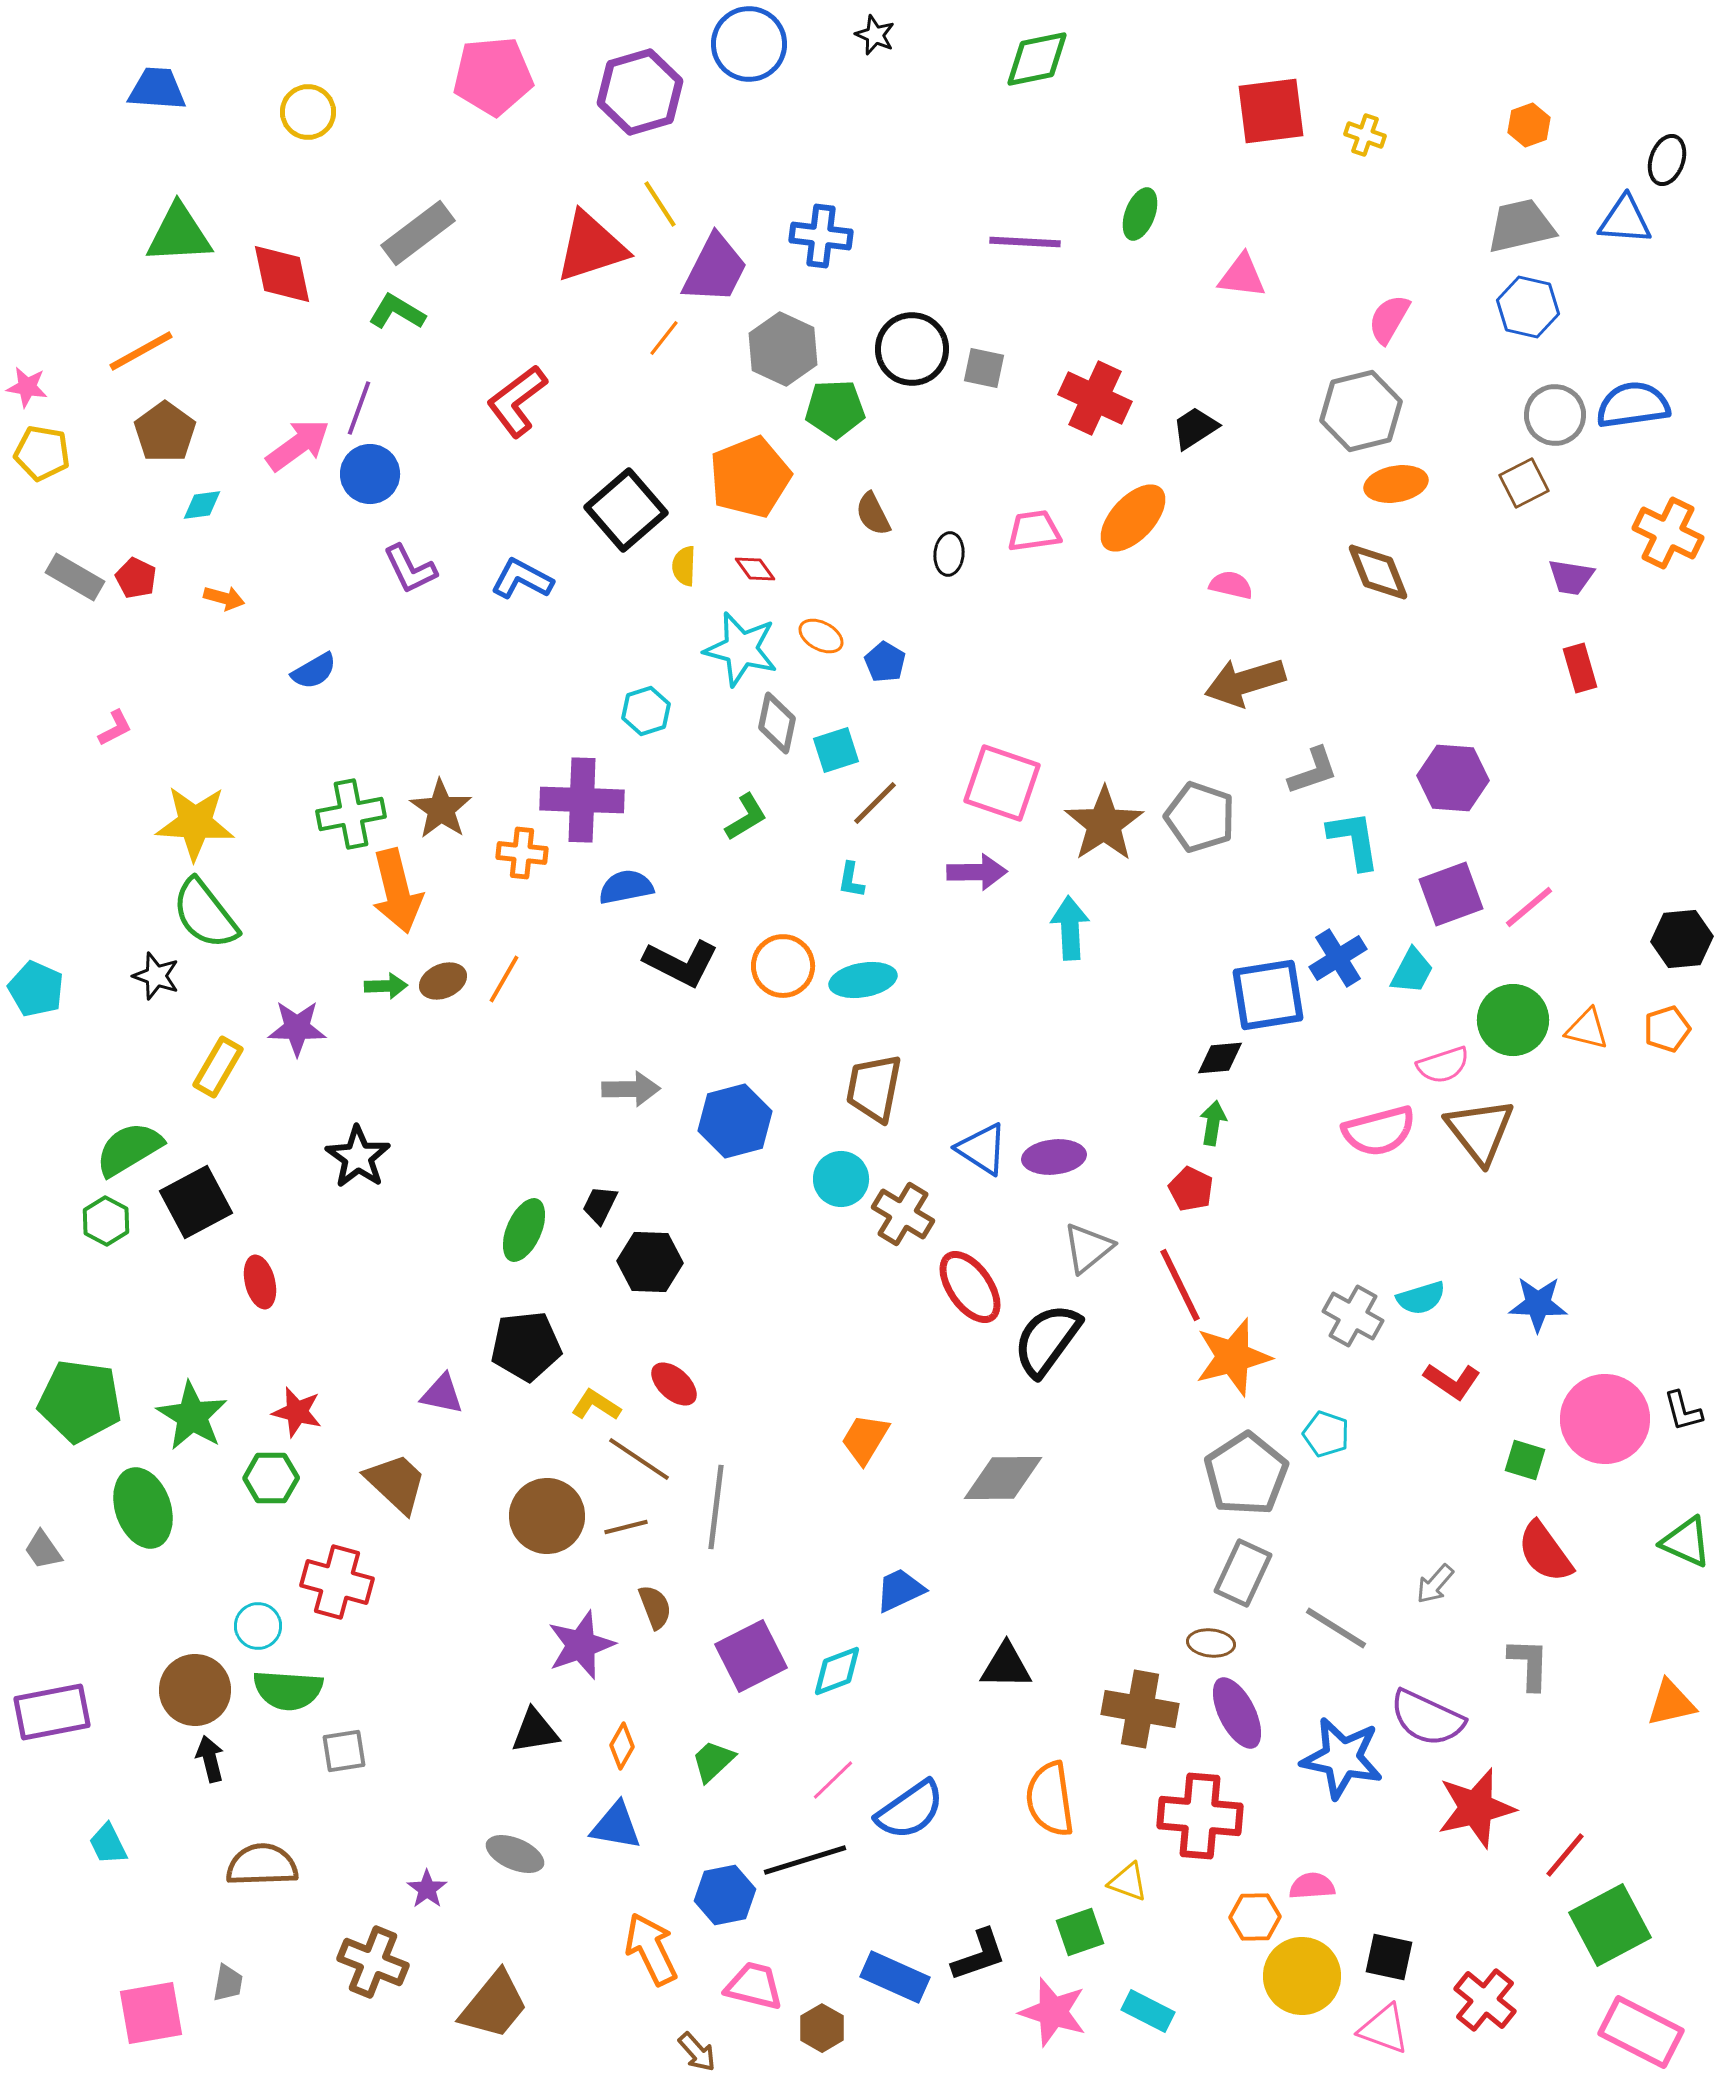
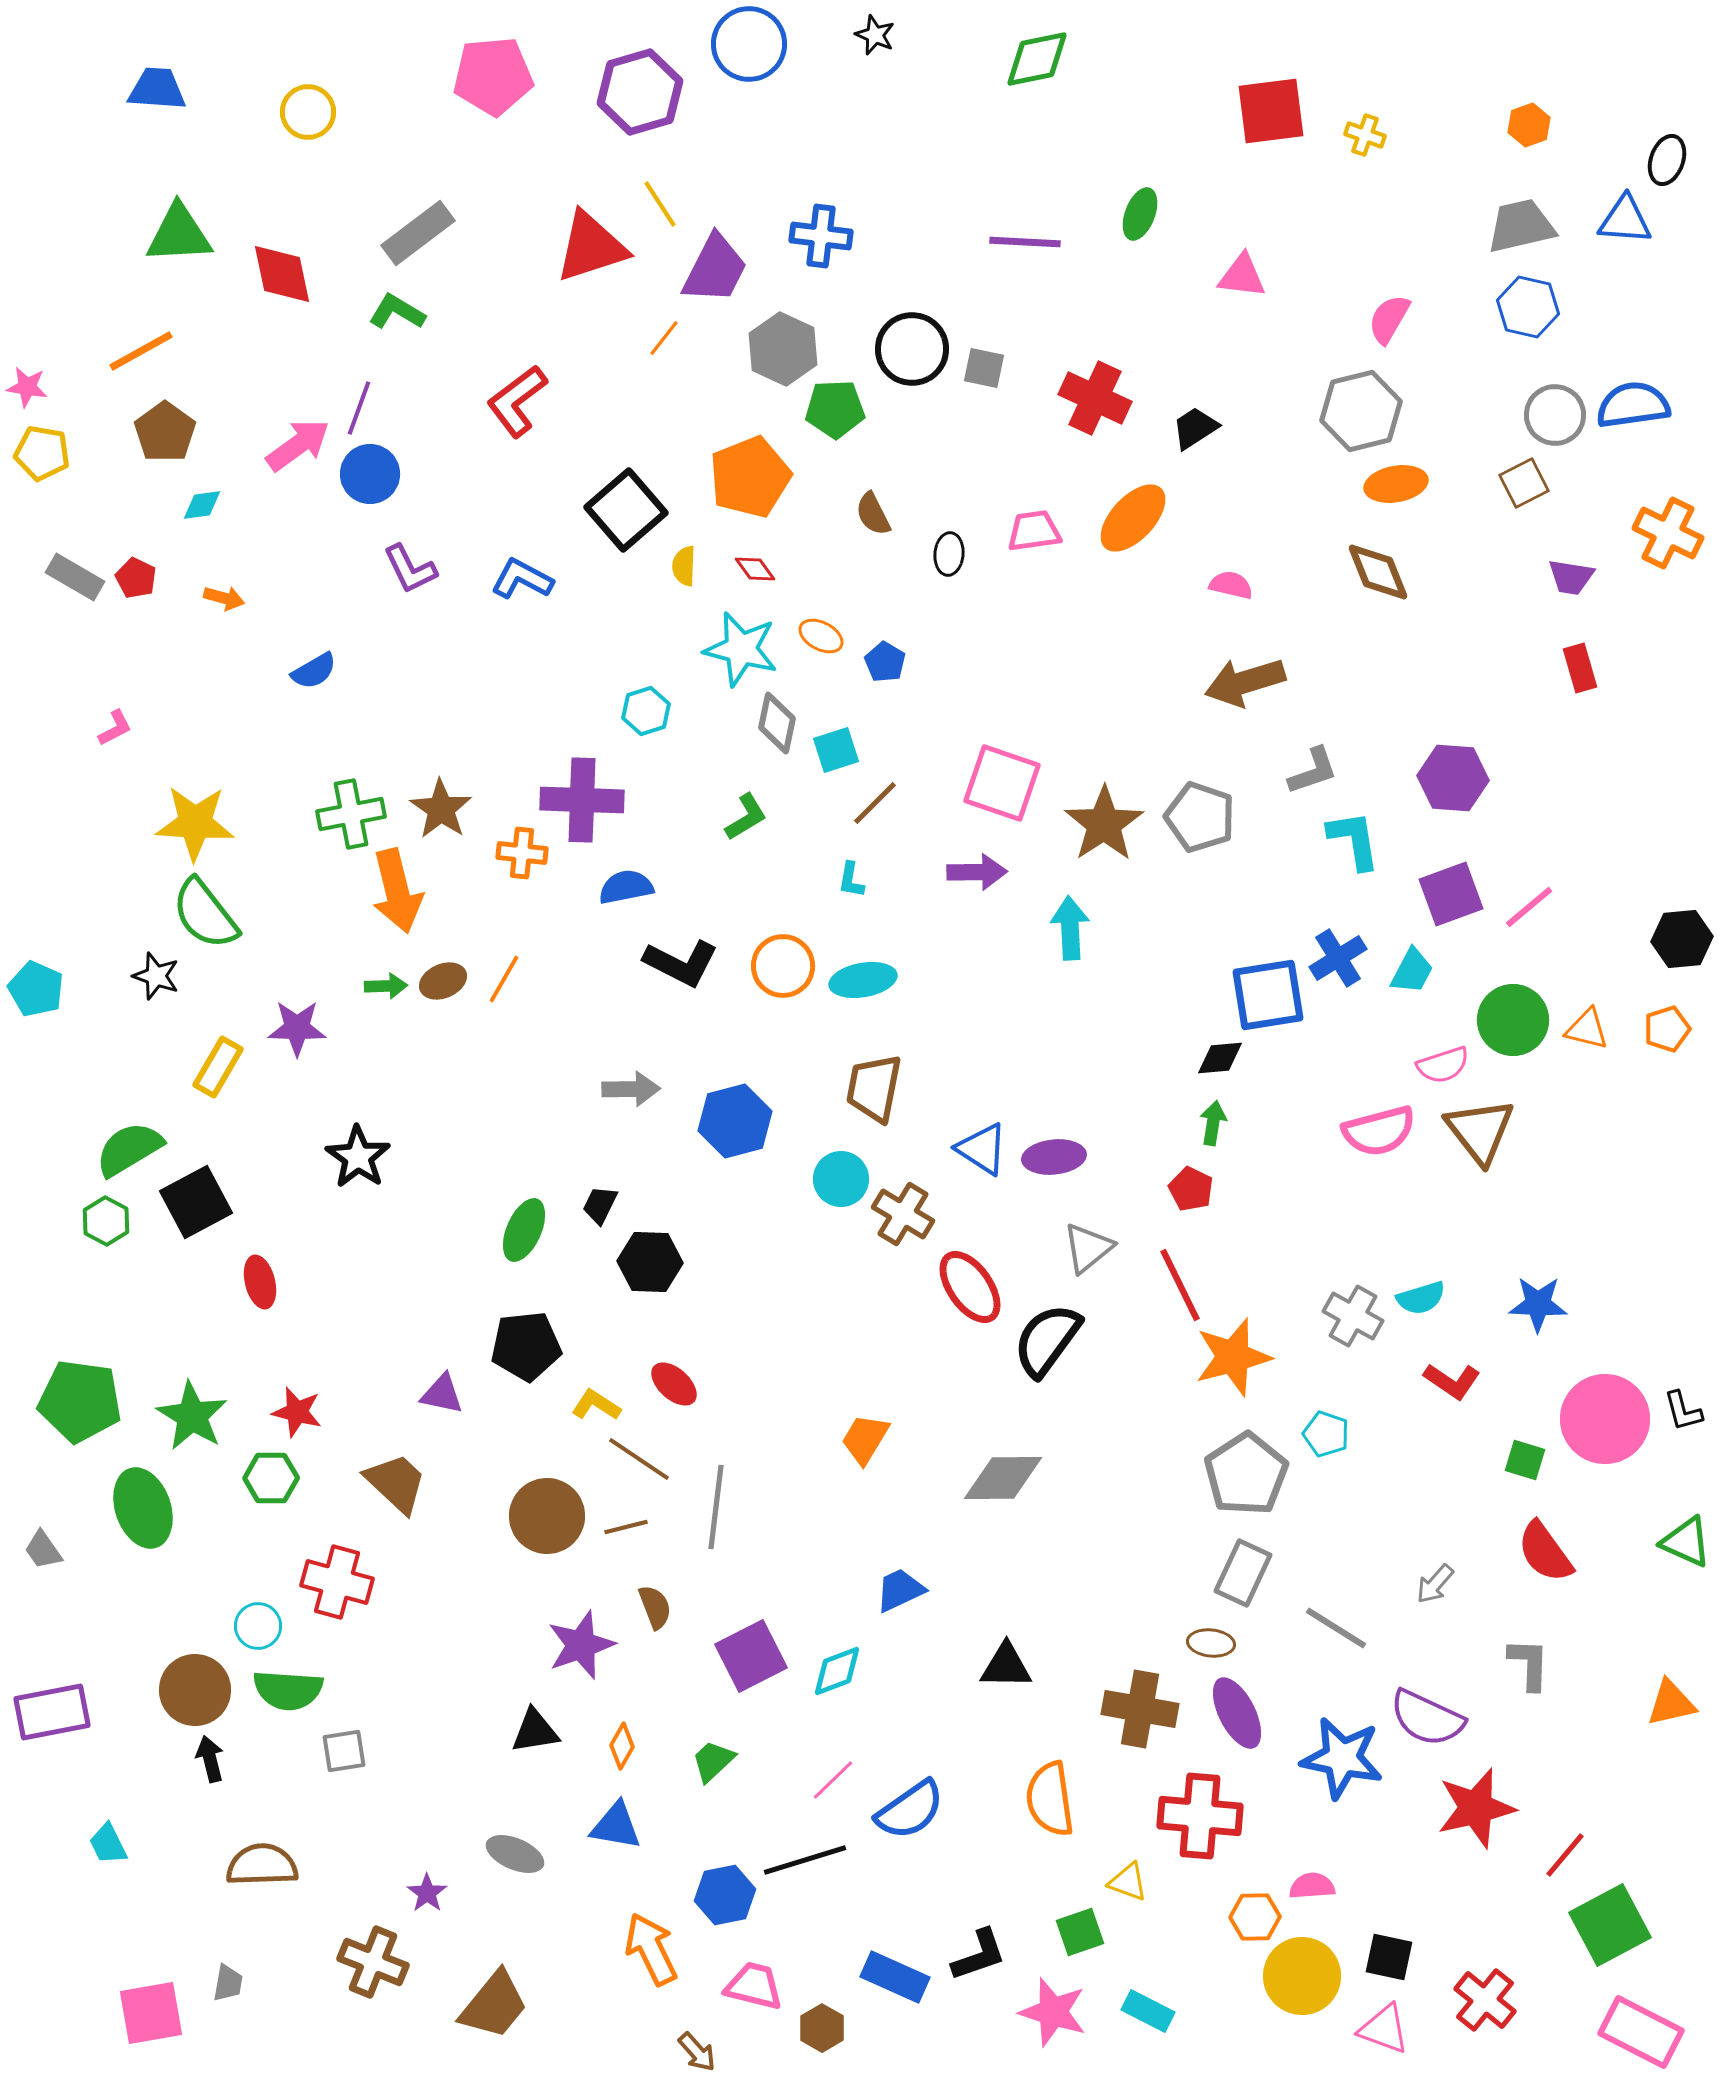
purple star at (427, 1889): moved 4 px down
